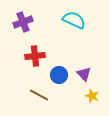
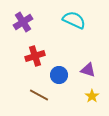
purple cross: rotated 12 degrees counterclockwise
red cross: rotated 12 degrees counterclockwise
purple triangle: moved 4 px right, 4 px up; rotated 28 degrees counterclockwise
yellow star: rotated 16 degrees clockwise
